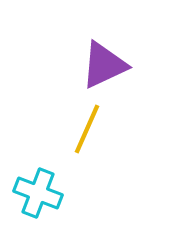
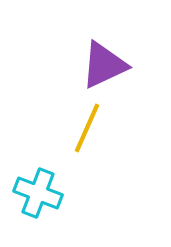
yellow line: moved 1 px up
